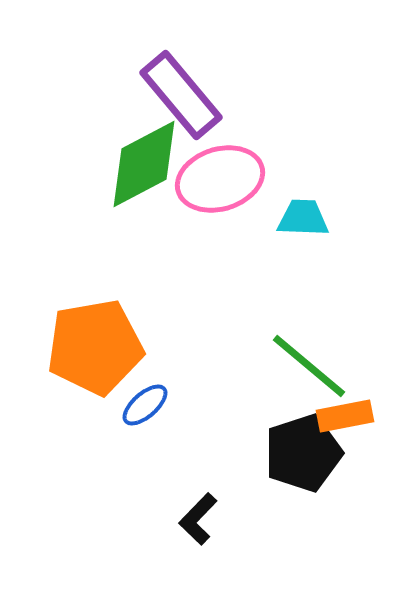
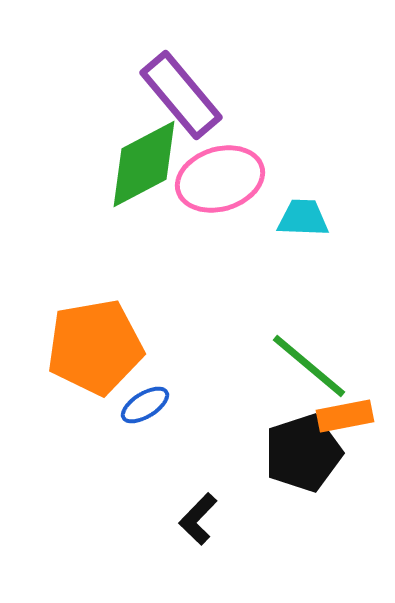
blue ellipse: rotated 9 degrees clockwise
